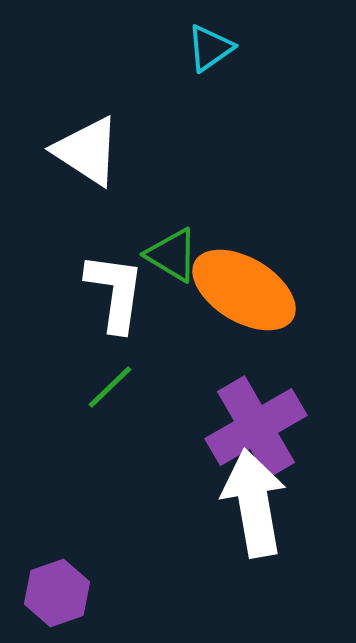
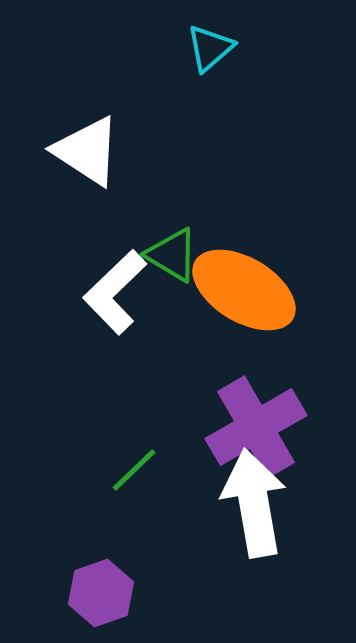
cyan triangle: rotated 6 degrees counterclockwise
white L-shape: rotated 142 degrees counterclockwise
green line: moved 24 px right, 83 px down
purple hexagon: moved 44 px right
